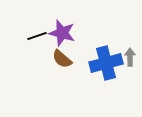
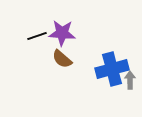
purple star: rotated 12 degrees counterclockwise
gray arrow: moved 23 px down
blue cross: moved 6 px right, 6 px down
